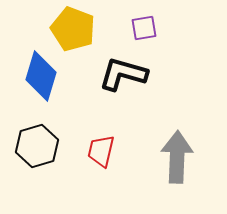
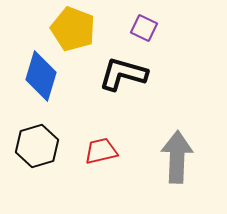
purple square: rotated 36 degrees clockwise
red trapezoid: rotated 64 degrees clockwise
